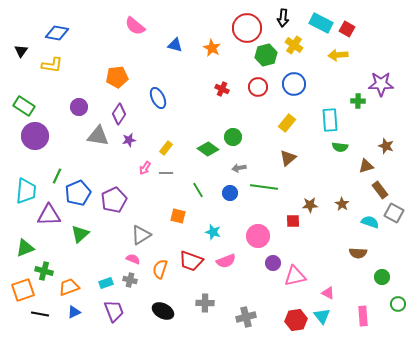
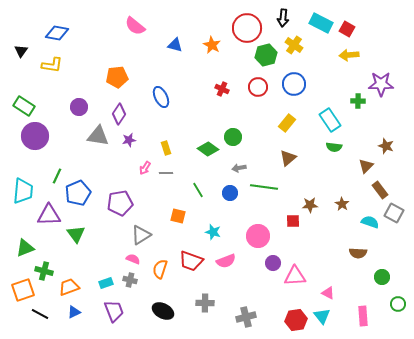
orange star at (212, 48): moved 3 px up
yellow arrow at (338, 55): moved 11 px right
blue ellipse at (158, 98): moved 3 px right, 1 px up
cyan rectangle at (330, 120): rotated 30 degrees counterclockwise
green semicircle at (340, 147): moved 6 px left
yellow rectangle at (166, 148): rotated 56 degrees counterclockwise
brown triangle at (366, 166): rotated 28 degrees counterclockwise
cyan trapezoid at (26, 191): moved 3 px left
purple pentagon at (114, 200): moved 6 px right, 3 px down; rotated 15 degrees clockwise
green triangle at (80, 234): moved 4 px left; rotated 24 degrees counterclockwise
pink triangle at (295, 276): rotated 10 degrees clockwise
black line at (40, 314): rotated 18 degrees clockwise
